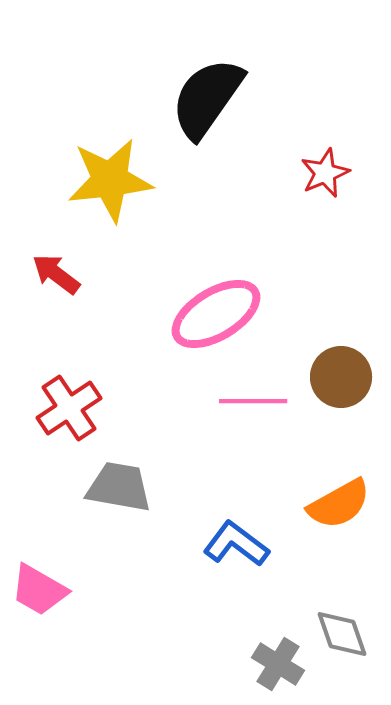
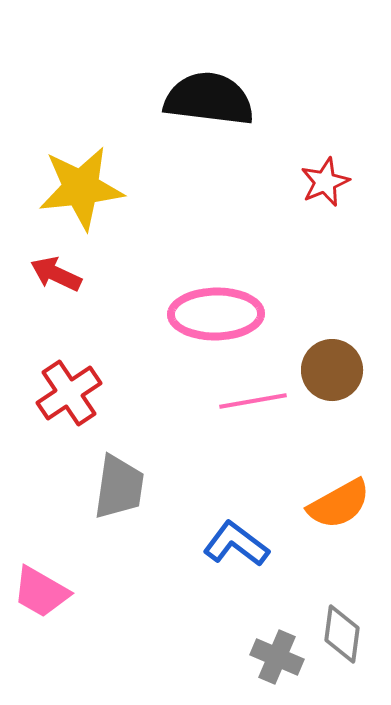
black semicircle: moved 2 px right, 1 px down; rotated 62 degrees clockwise
red star: moved 9 px down
yellow star: moved 29 px left, 8 px down
red arrow: rotated 12 degrees counterclockwise
pink ellipse: rotated 30 degrees clockwise
brown circle: moved 9 px left, 7 px up
pink line: rotated 10 degrees counterclockwise
red cross: moved 15 px up
gray trapezoid: rotated 88 degrees clockwise
pink trapezoid: moved 2 px right, 2 px down
gray diamond: rotated 26 degrees clockwise
gray cross: moved 1 px left, 7 px up; rotated 9 degrees counterclockwise
